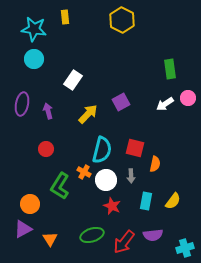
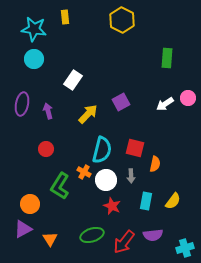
green rectangle: moved 3 px left, 11 px up; rotated 12 degrees clockwise
